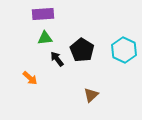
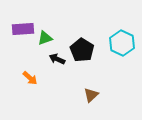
purple rectangle: moved 20 px left, 15 px down
green triangle: rotated 14 degrees counterclockwise
cyan hexagon: moved 2 px left, 7 px up
black arrow: rotated 28 degrees counterclockwise
